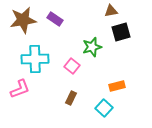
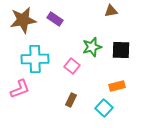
black square: moved 18 px down; rotated 18 degrees clockwise
brown rectangle: moved 2 px down
